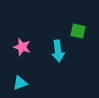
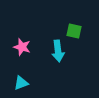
green square: moved 4 px left
cyan triangle: moved 1 px right
